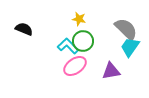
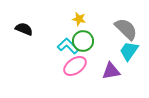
cyan trapezoid: moved 1 px left, 4 px down
